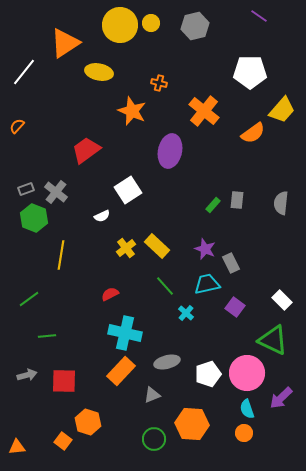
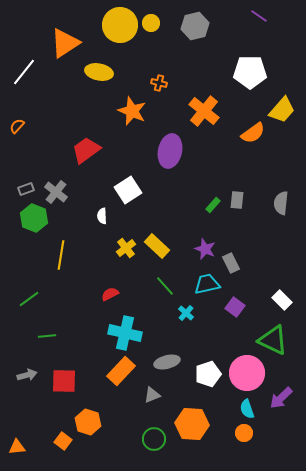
white semicircle at (102, 216): rotated 112 degrees clockwise
